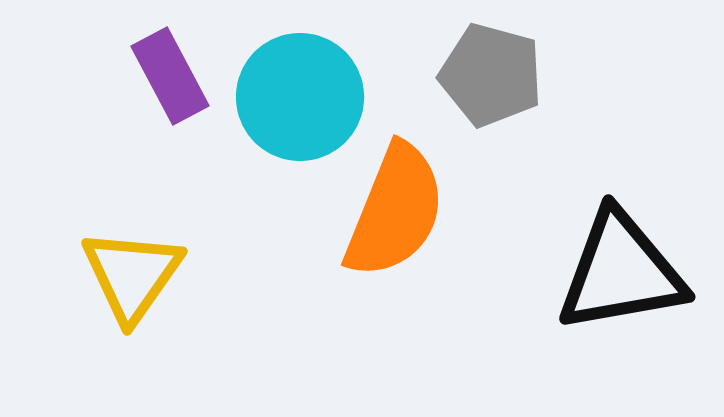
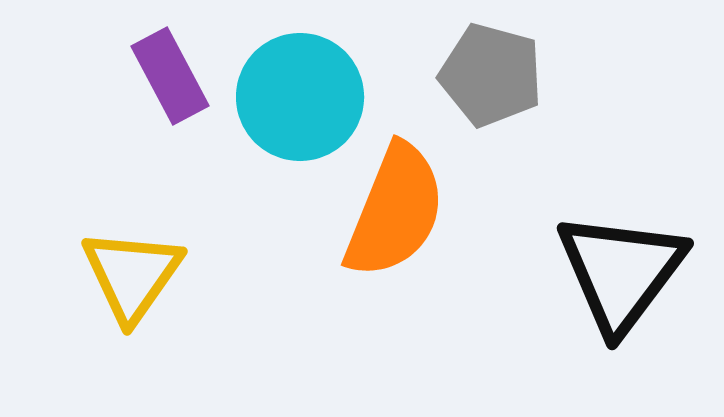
black triangle: rotated 43 degrees counterclockwise
